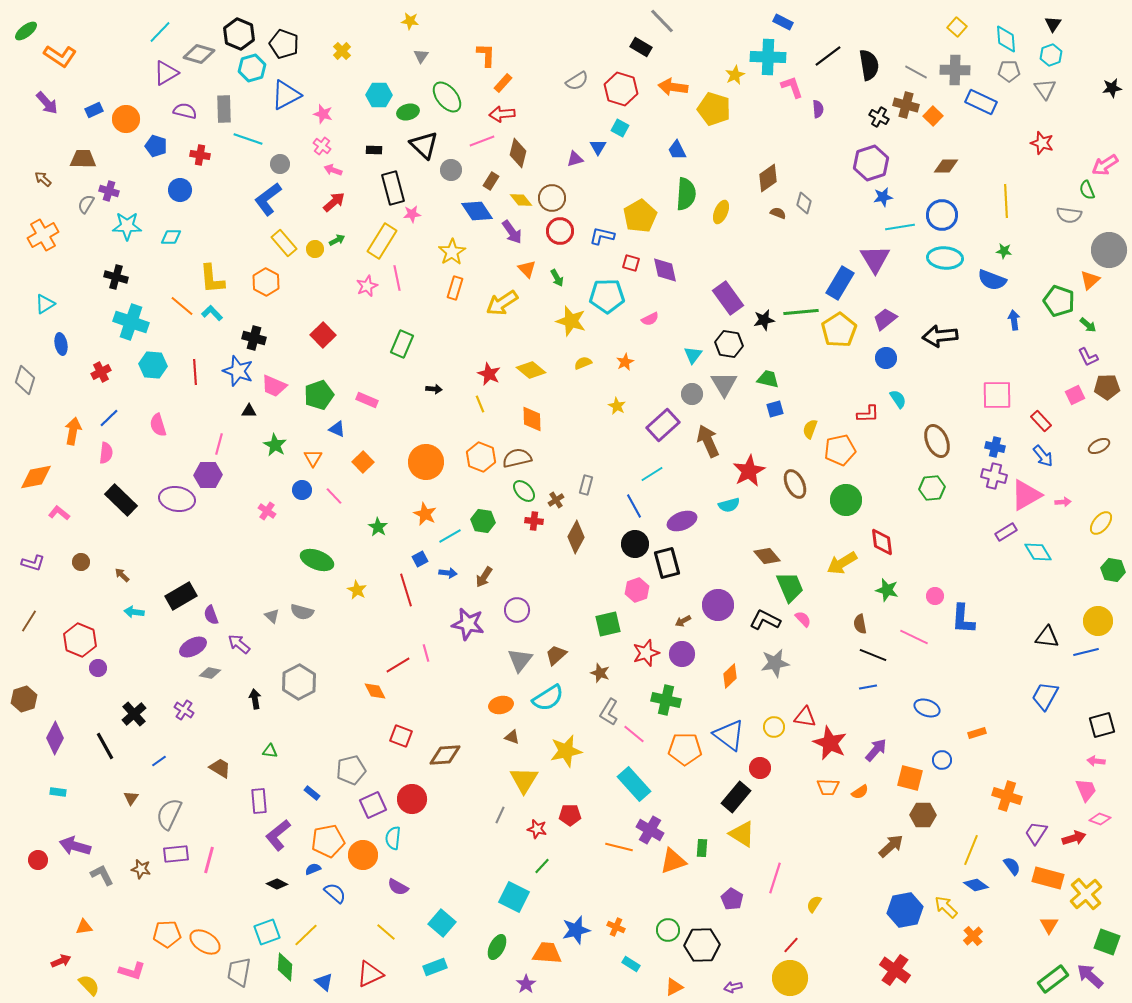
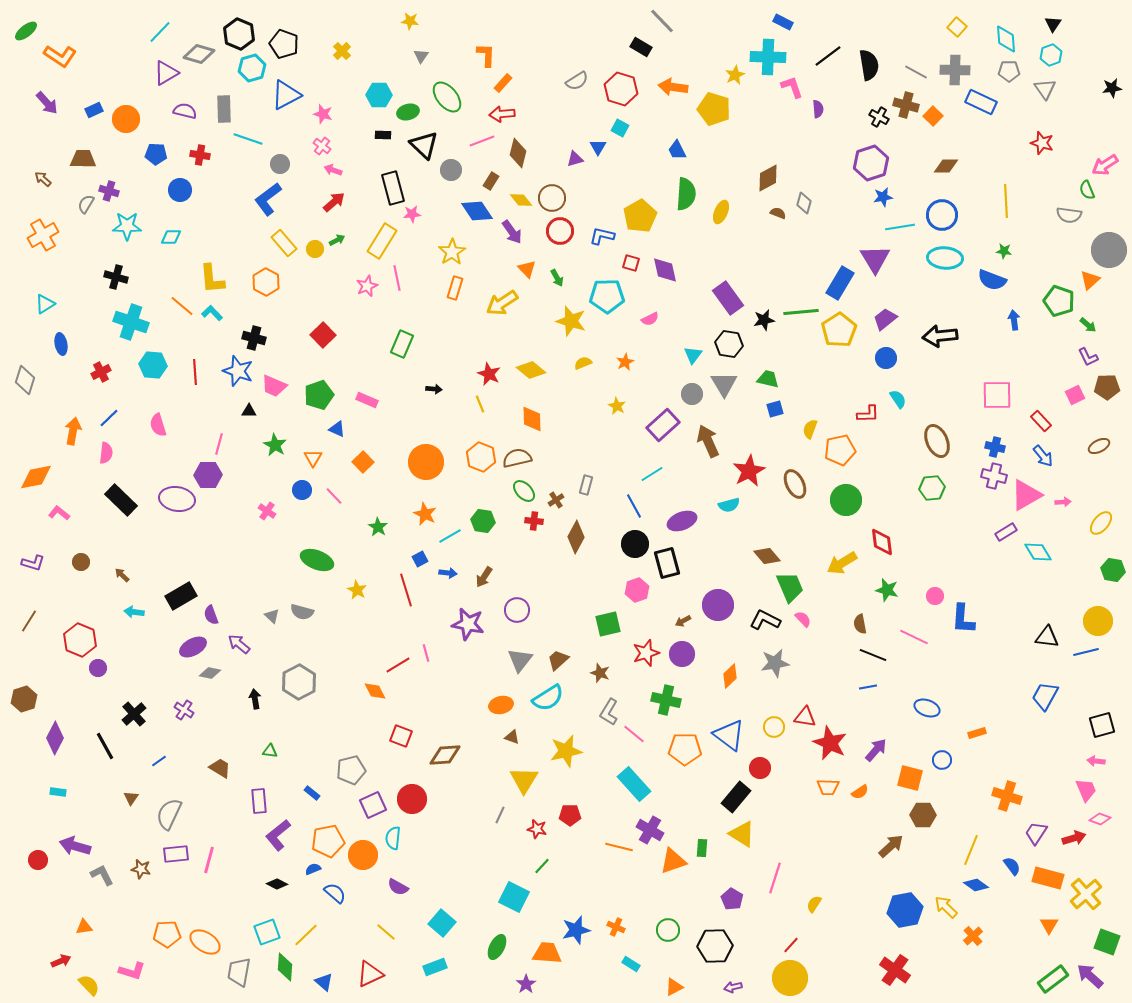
blue pentagon at (156, 146): moved 8 px down; rotated 15 degrees counterclockwise
black rectangle at (374, 150): moved 9 px right, 15 px up
brown diamond at (768, 178): rotated 8 degrees clockwise
brown trapezoid at (556, 655): moved 2 px right, 5 px down
black hexagon at (702, 945): moved 13 px right, 1 px down
